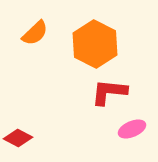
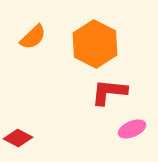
orange semicircle: moved 2 px left, 4 px down
